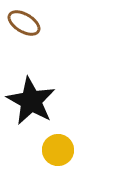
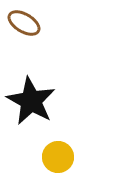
yellow circle: moved 7 px down
